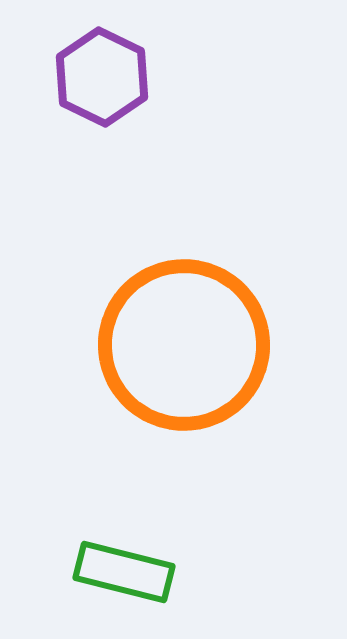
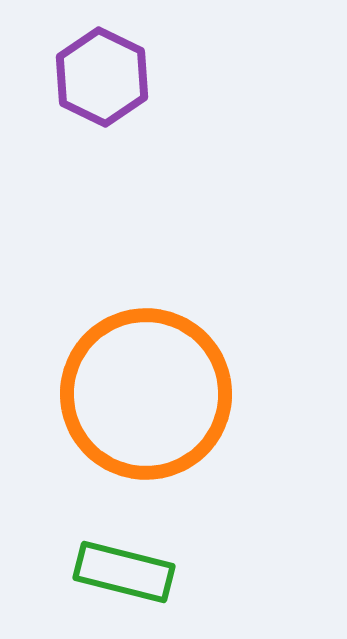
orange circle: moved 38 px left, 49 px down
